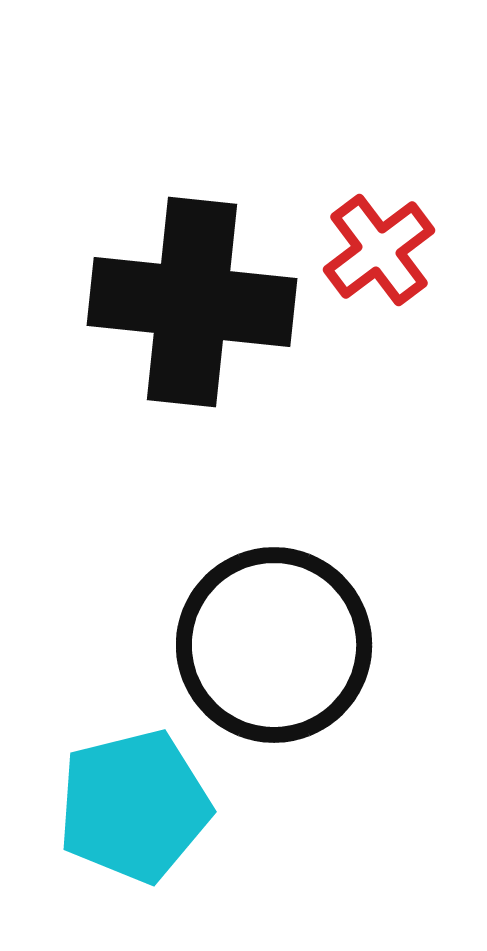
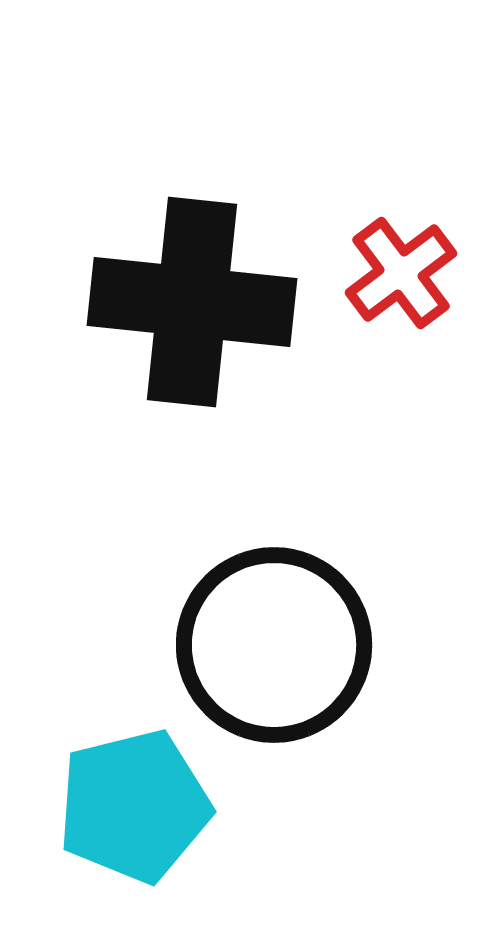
red cross: moved 22 px right, 23 px down
